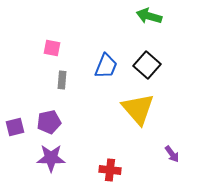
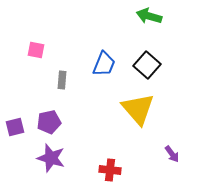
pink square: moved 16 px left, 2 px down
blue trapezoid: moved 2 px left, 2 px up
purple star: rotated 16 degrees clockwise
